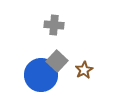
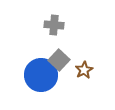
gray square: moved 2 px right, 1 px up
